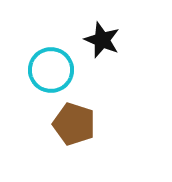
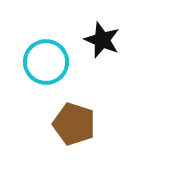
cyan circle: moved 5 px left, 8 px up
